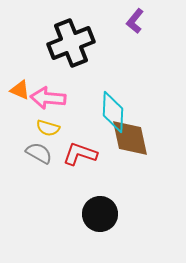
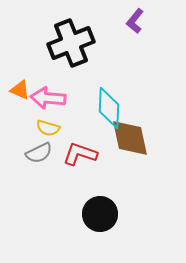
cyan diamond: moved 4 px left, 4 px up
gray semicircle: rotated 124 degrees clockwise
